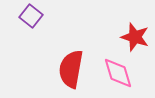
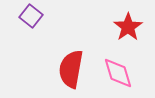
red star: moved 7 px left, 10 px up; rotated 20 degrees clockwise
